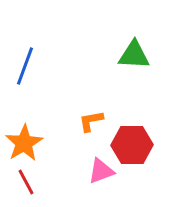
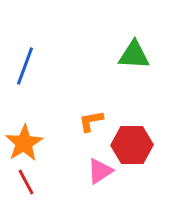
pink triangle: moved 1 px left; rotated 12 degrees counterclockwise
